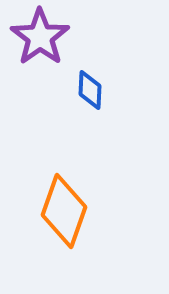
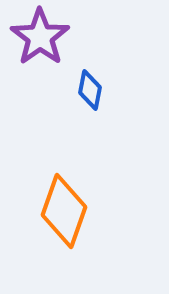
blue diamond: rotated 9 degrees clockwise
